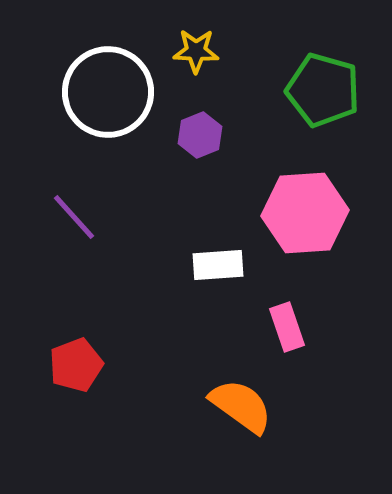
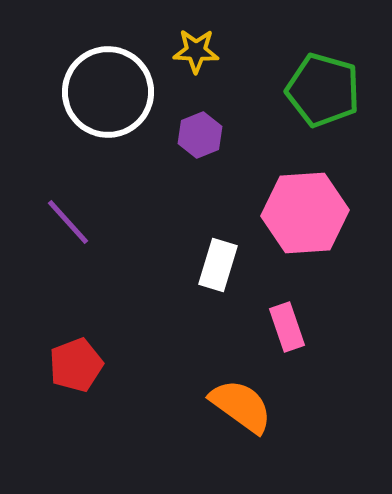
purple line: moved 6 px left, 5 px down
white rectangle: rotated 69 degrees counterclockwise
